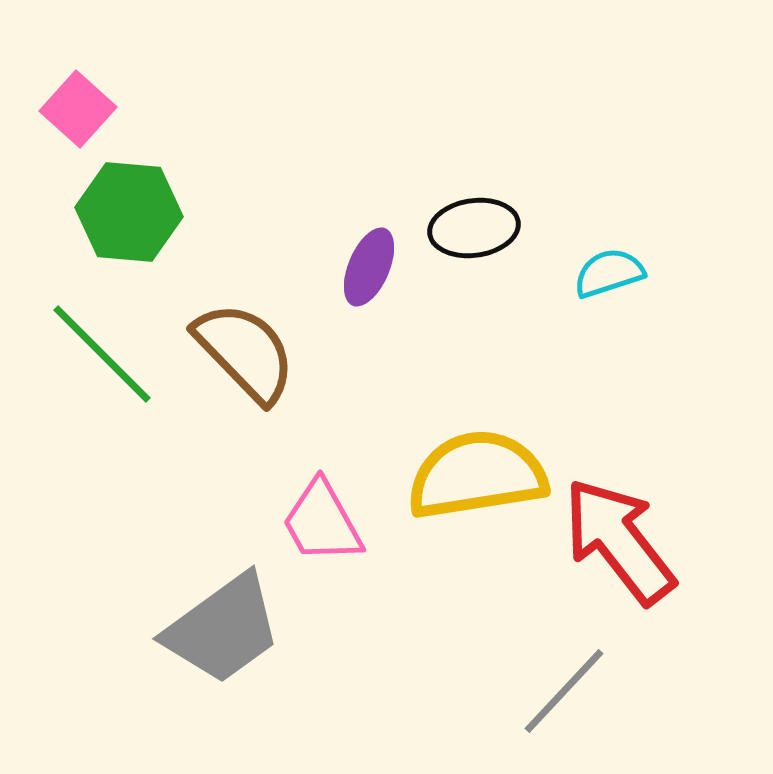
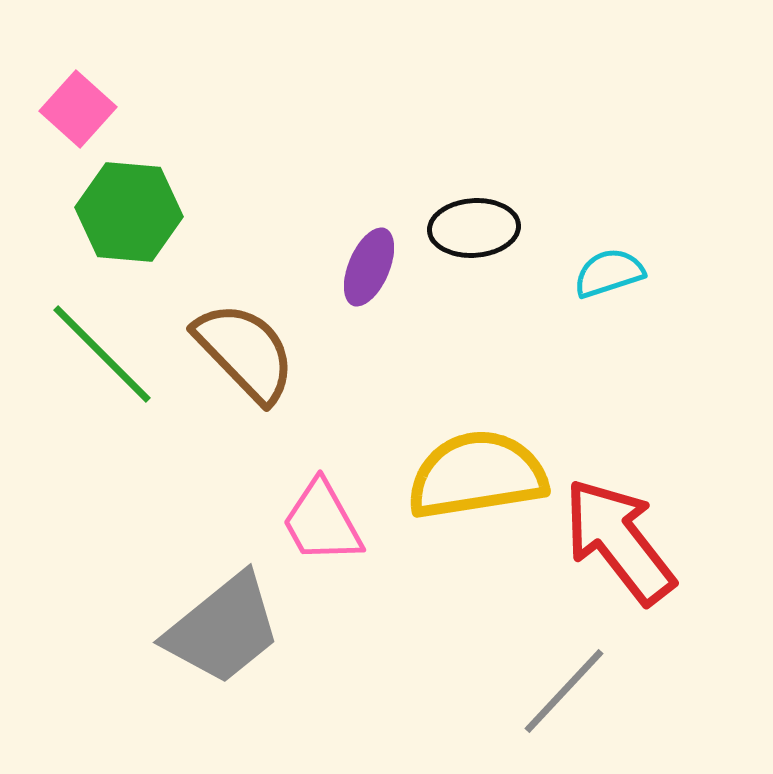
black ellipse: rotated 4 degrees clockwise
gray trapezoid: rotated 3 degrees counterclockwise
